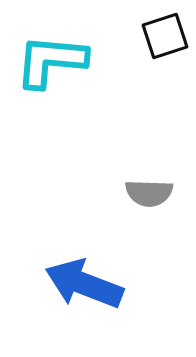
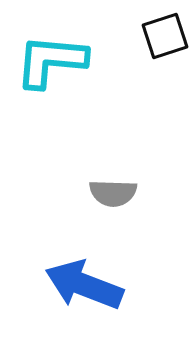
gray semicircle: moved 36 px left
blue arrow: moved 1 px down
